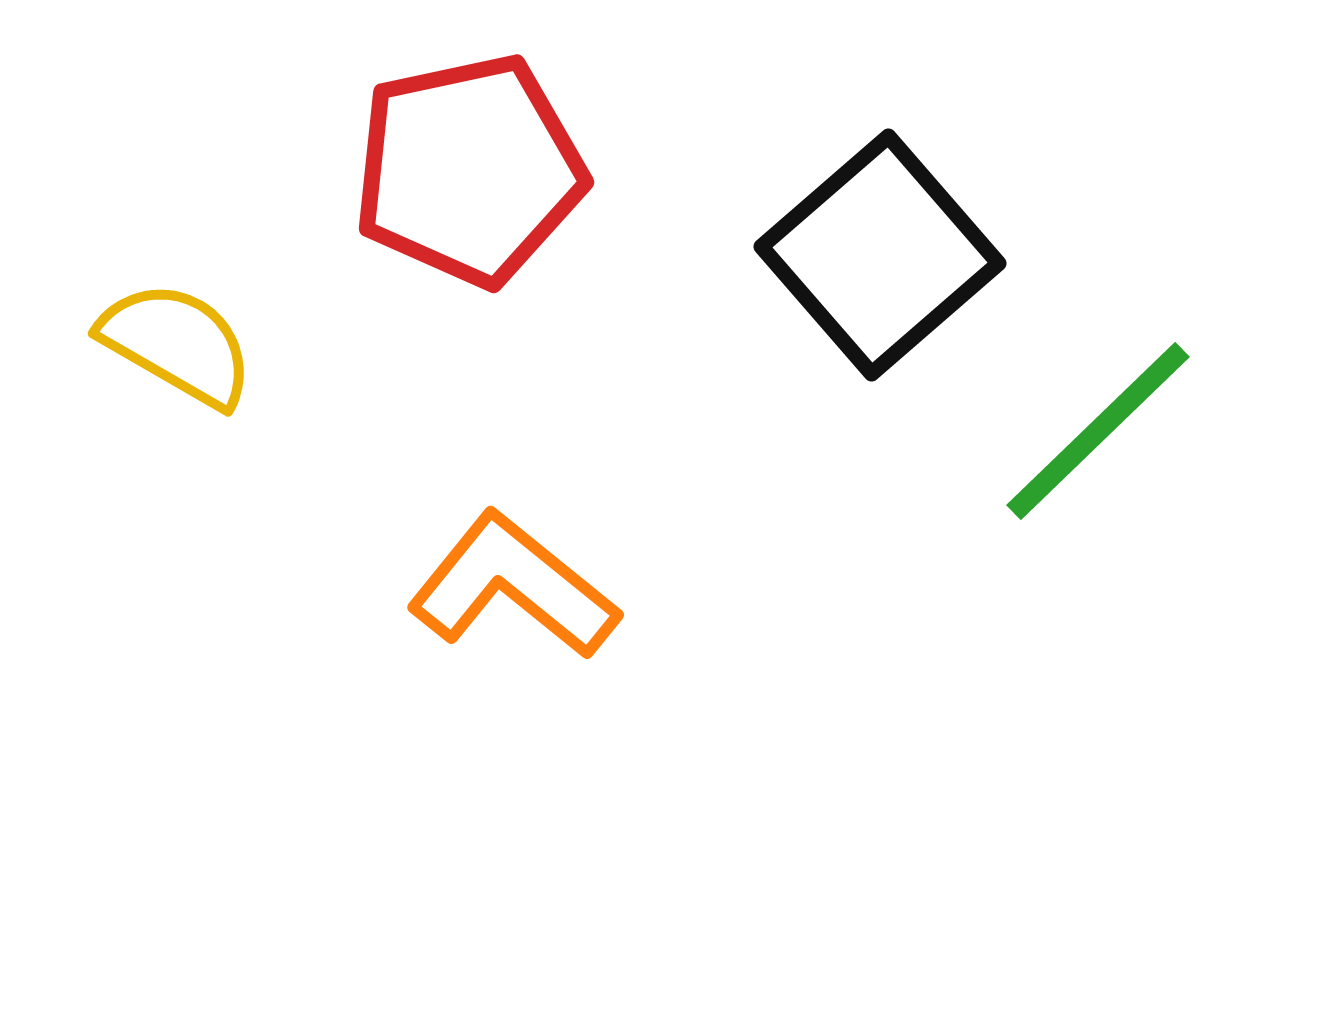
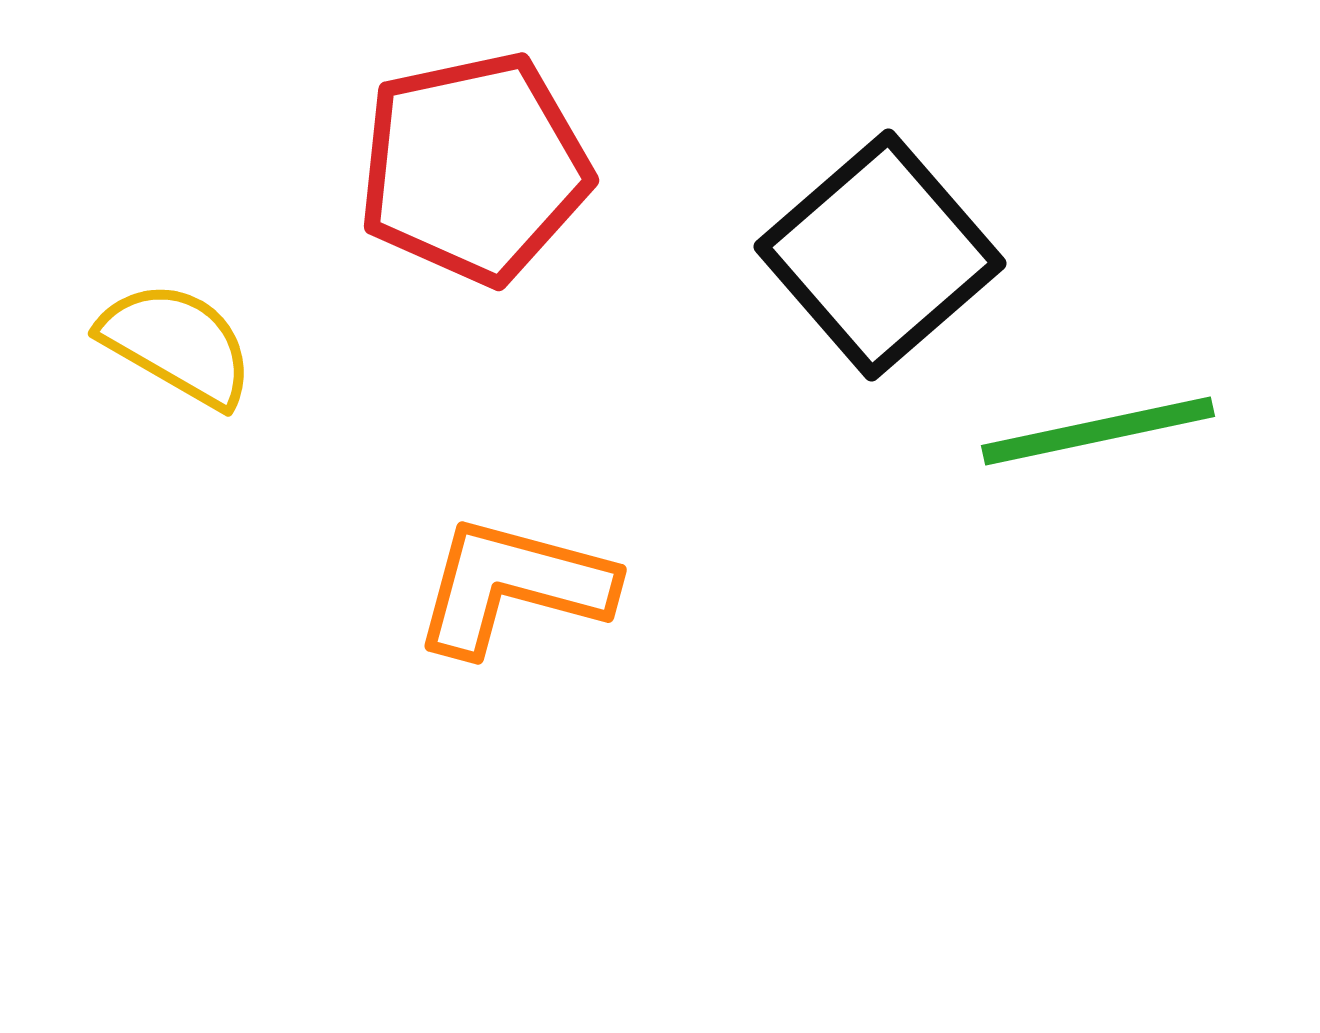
red pentagon: moved 5 px right, 2 px up
green line: rotated 32 degrees clockwise
orange L-shape: rotated 24 degrees counterclockwise
